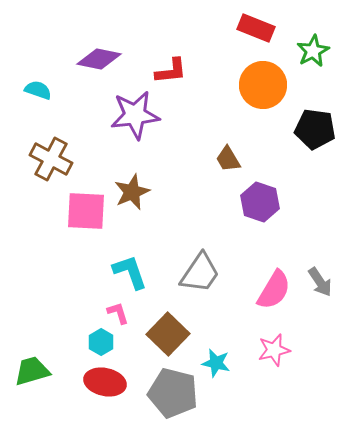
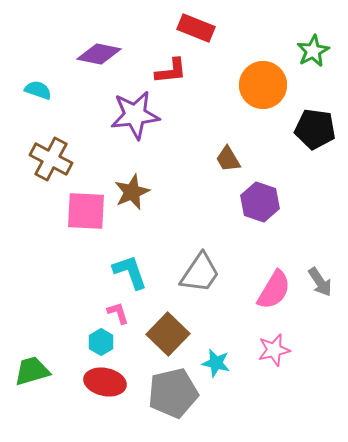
red rectangle: moved 60 px left
purple diamond: moved 5 px up
gray pentagon: rotated 27 degrees counterclockwise
